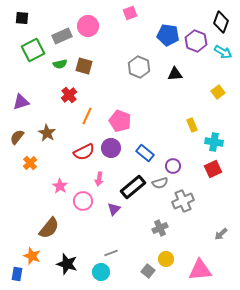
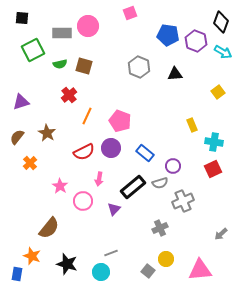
gray rectangle at (62, 36): moved 3 px up; rotated 24 degrees clockwise
